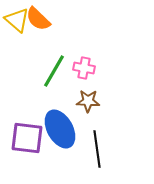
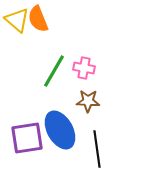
orange semicircle: rotated 24 degrees clockwise
blue ellipse: moved 1 px down
purple square: rotated 16 degrees counterclockwise
